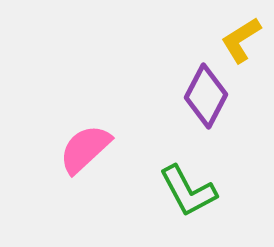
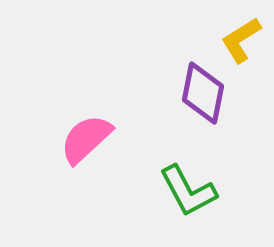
purple diamond: moved 3 px left, 3 px up; rotated 16 degrees counterclockwise
pink semicircle: moved 1 px right, 10 px up
